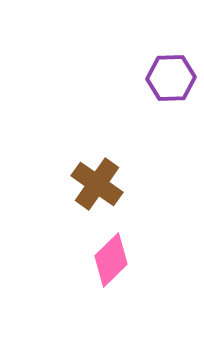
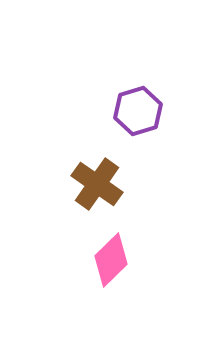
purple hexagon: moved 33 px left, 33 px down; rotated 15 degrees counterclockwise
